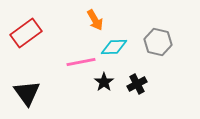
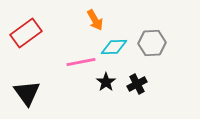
gray hexagon: moved 6 px left, 1 px down; rotated 16 degrees counterclockwise
black star: moved 2 px right
